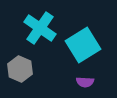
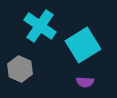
cyan cross: moved 2 px up
